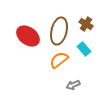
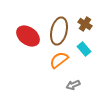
brown cross: moved 1 px left
